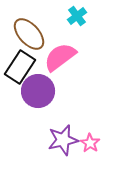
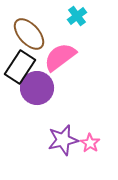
purple circle: moved 1 px left, 3 px up
